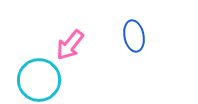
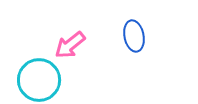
pink arrow: rotated 12 degrees clockwise
